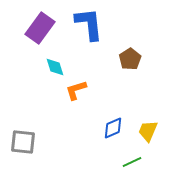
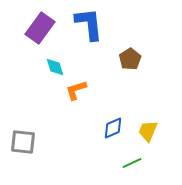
green line: moved 1 px down
